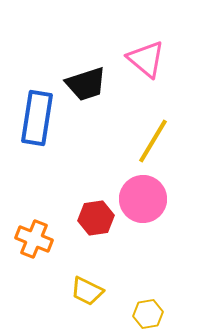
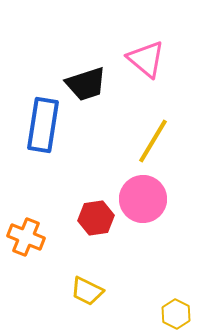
blue rectangle: moved 6 px right, 7 px down
orange cross: moved 8 px left, 2 px up
yellow hexagon: moved 28 px right; rotated 24 degrees counterclockwise
